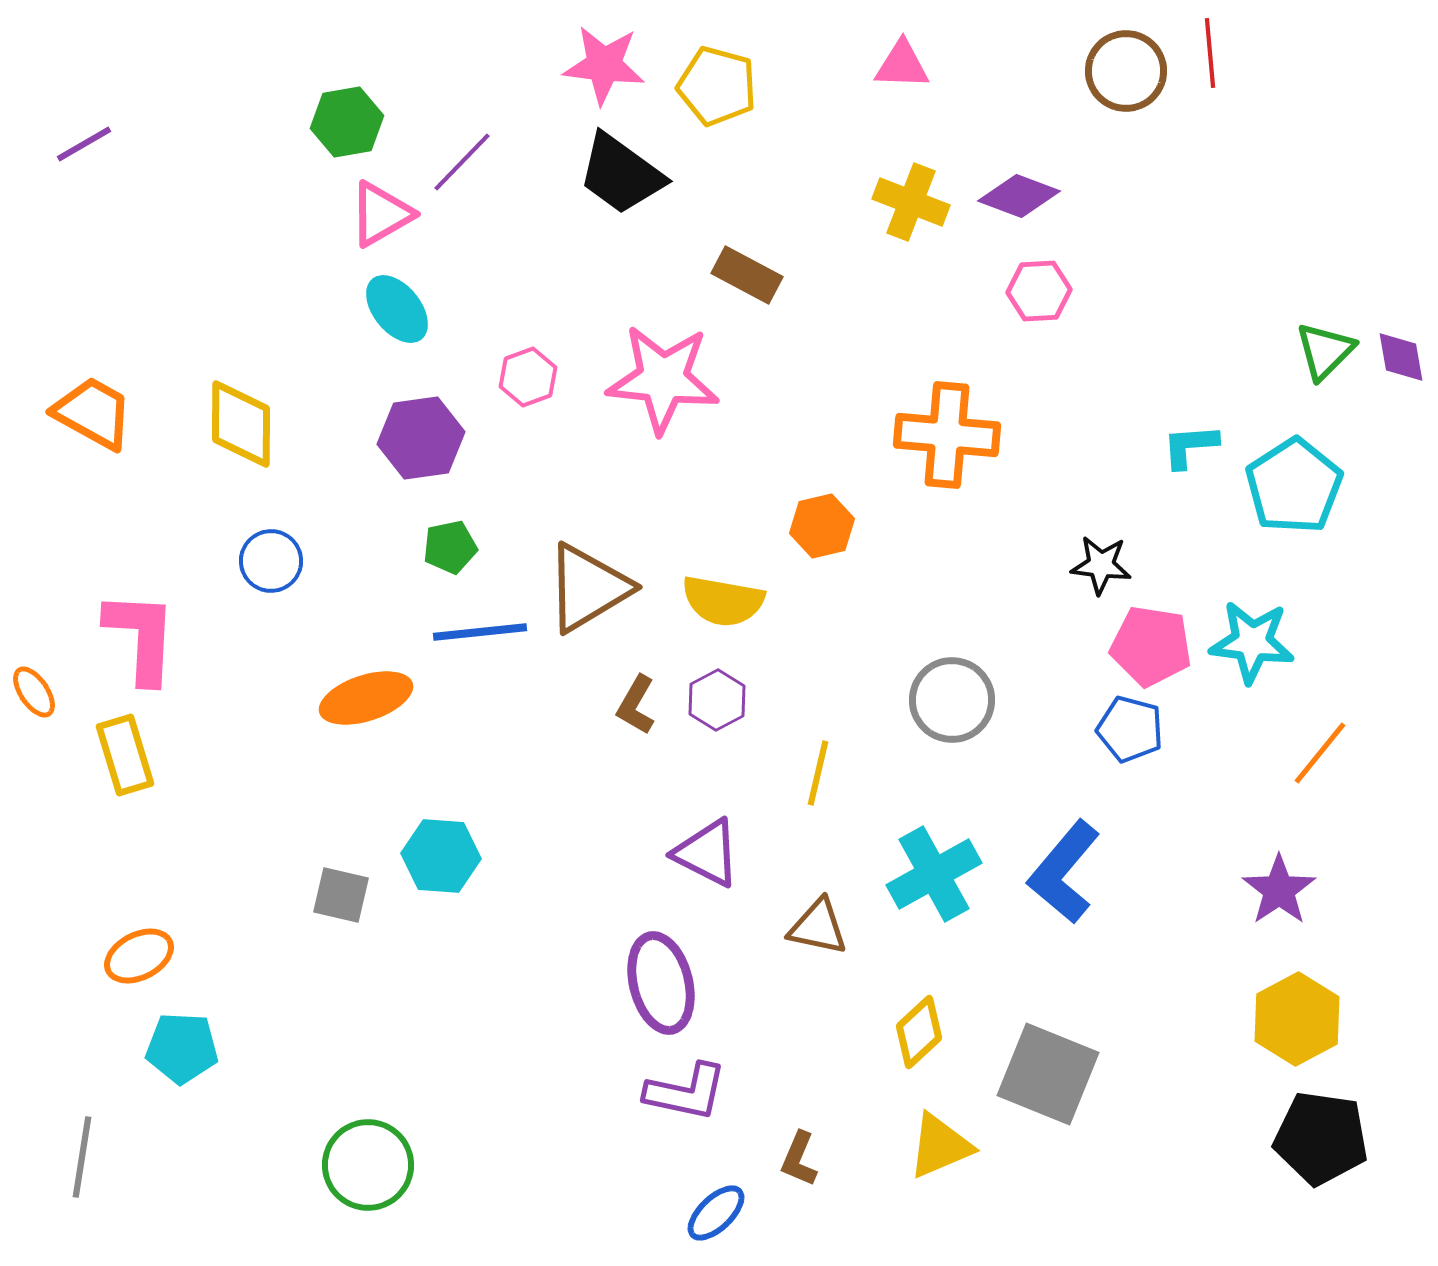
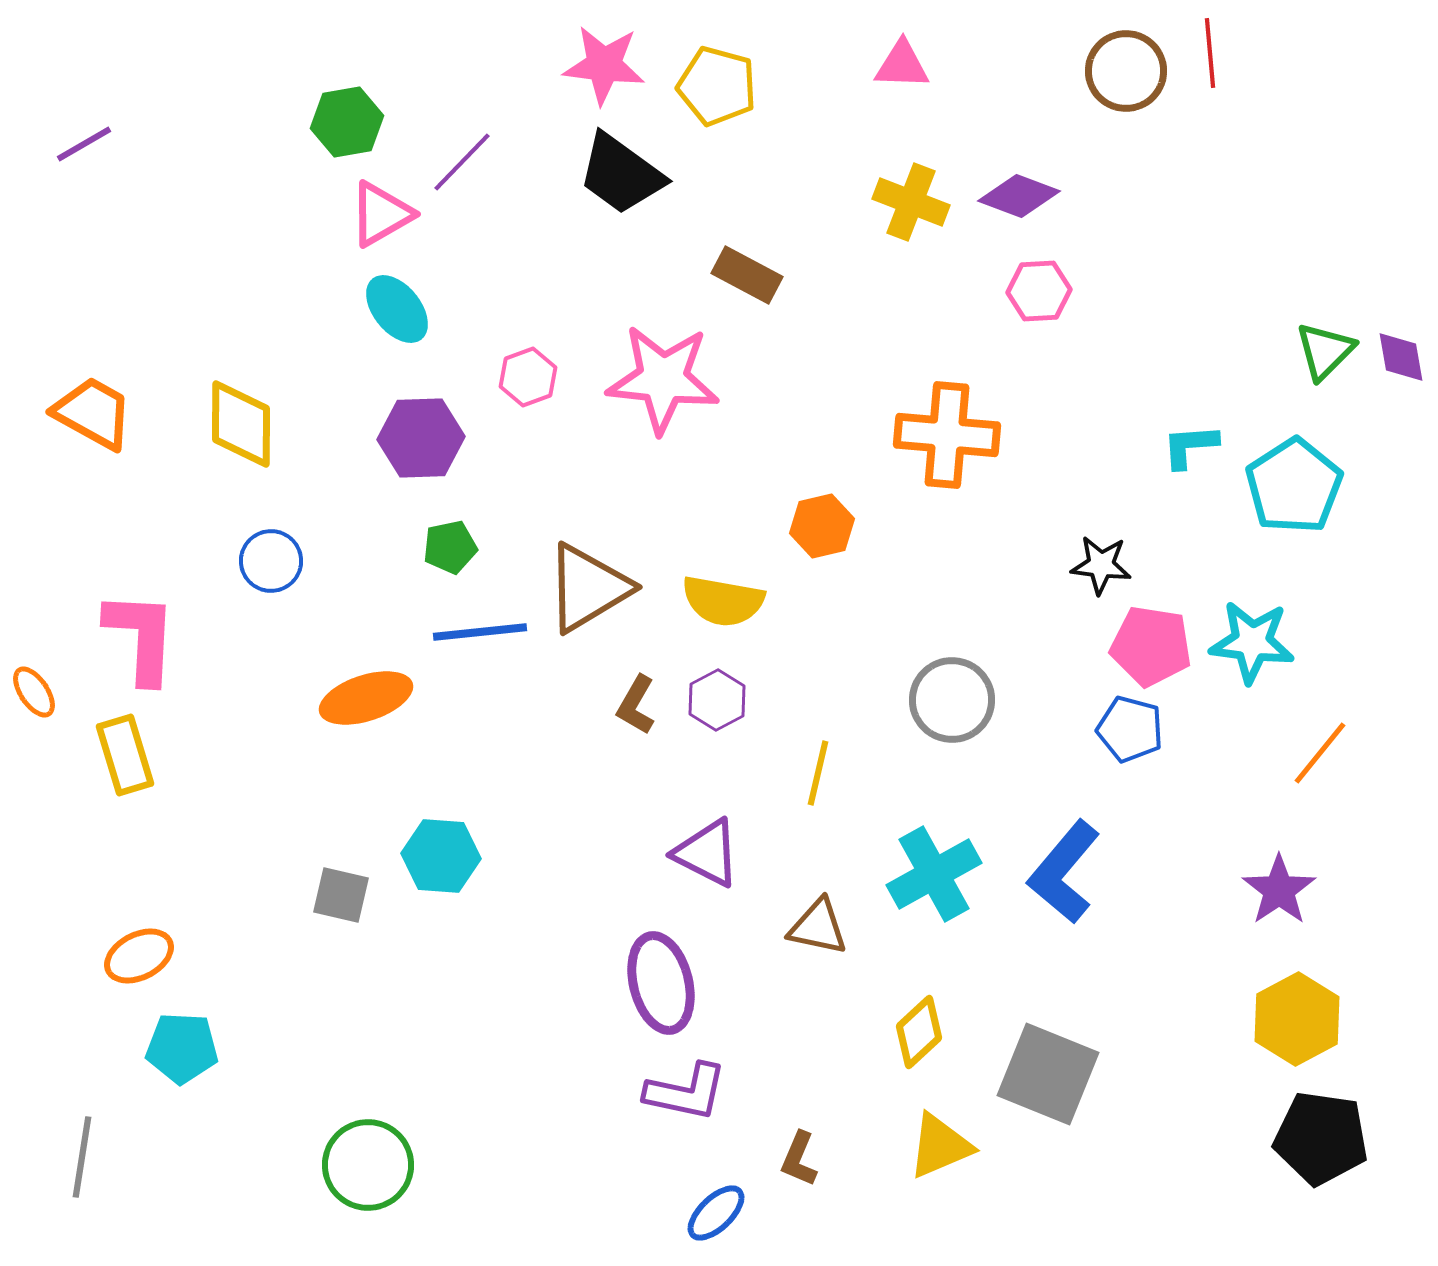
purple hexagon at (421, 438): rotated 6 degrees clockwise
